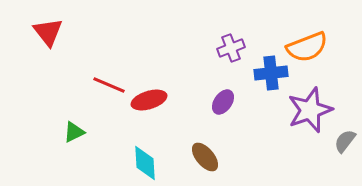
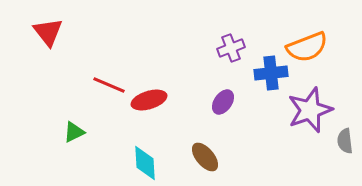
gray semicircle: rotated 45 degrees counterclockwise
